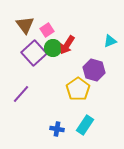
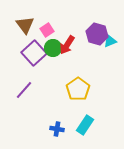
purple hexagon: moved 3 px right, 36 px up
purple line: moved 3 px right, 4 px up
